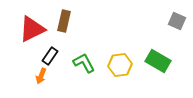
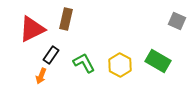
brown rectangle: moved 2 px right, 2 px up
black rectangle: moved 1 px right, 1 px up
yellow hexagon: rotated 25 degrees counterclockwise
